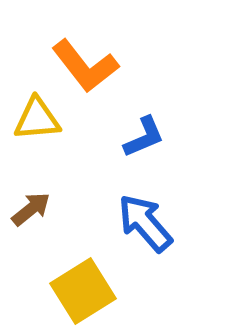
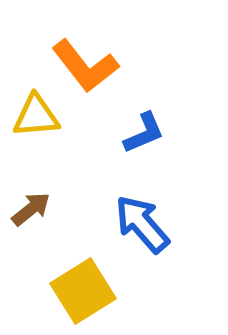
yellow triangle: moved 1 px left, 3 px up
blue L-shape: moved 4 px up
blue arrow: moved 3 px left, 1 px down
